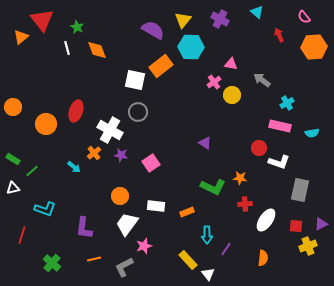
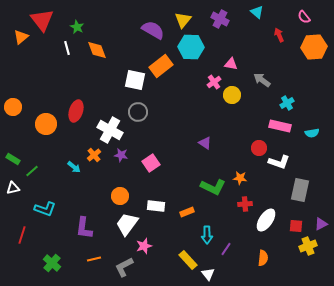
orange cross at (94, 153): moved 2 px down
